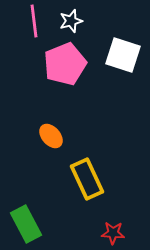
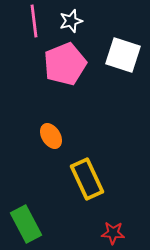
orange ellipse: rotated 10 degrees clockwise
